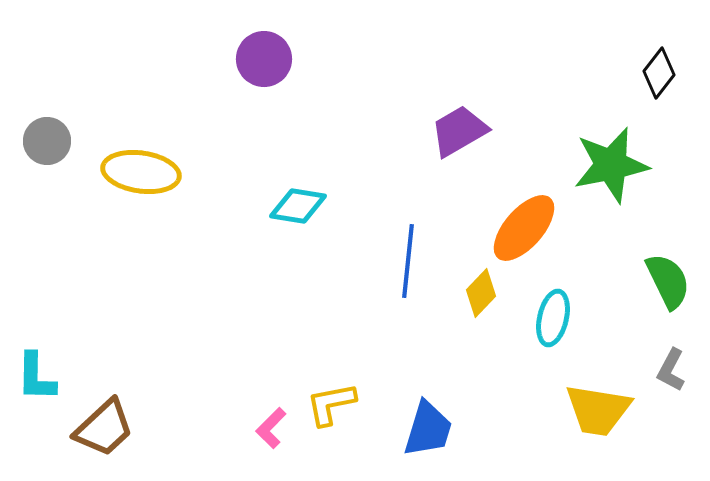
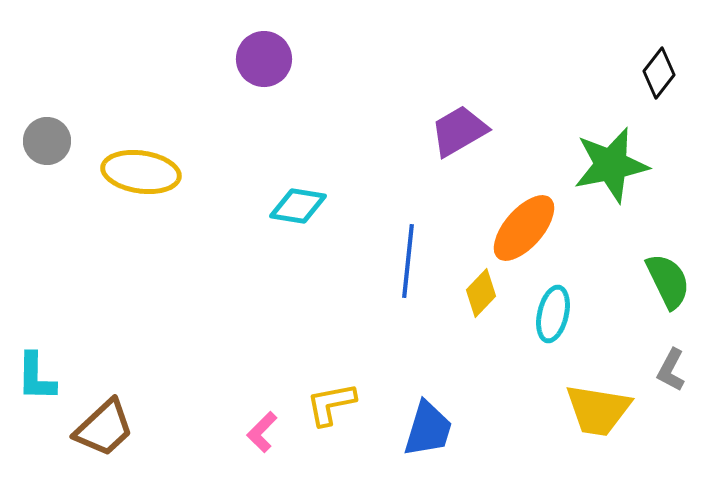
cyan ellipse: moved 4 px up
pink L-shape: moved 9 px left, 4 px down
